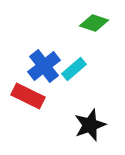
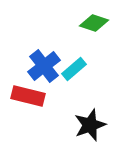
red rectangle: rotated 12 degrees counterclockwise
